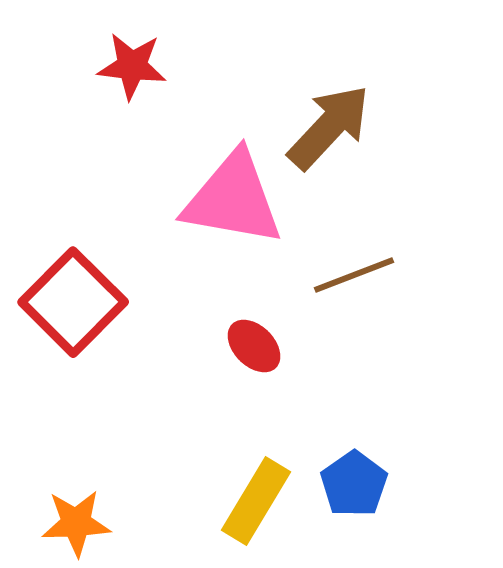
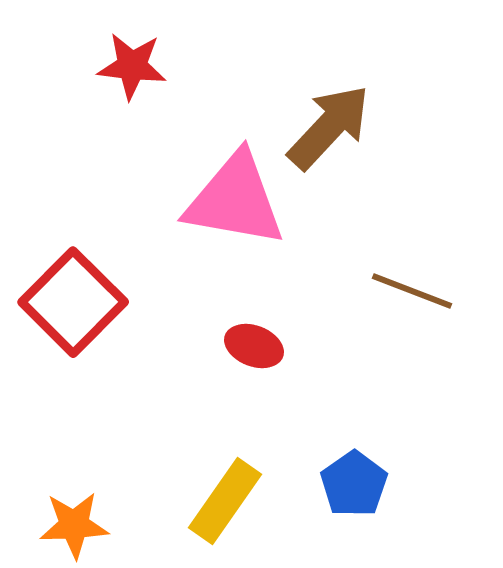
pink triangle: moved 2 px right, 1 px down
brown line: moved 58 px right, 16 px down; rotated 42 degrees clockwise
red ellipse: rotated 24 degrees counterclockwise
yellow rectangle: moved 31 px left; rotated 4 degrees clockwise
orange star: moved 2 px left, 2 px down
